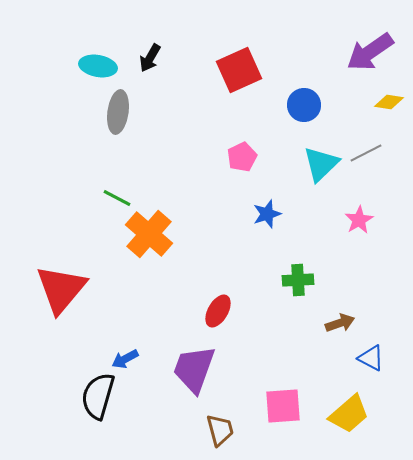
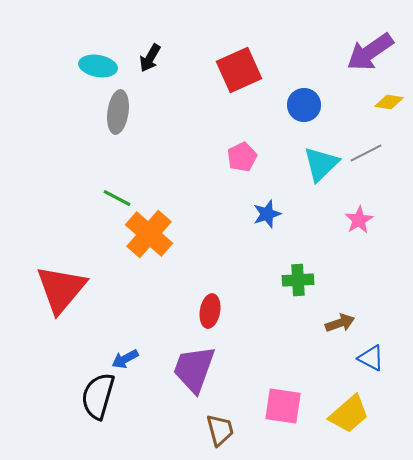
red ellipse: moved 8 px left; rotated 20 degrees counterclockwise
pink square: rotated 12 degrees clockwise
